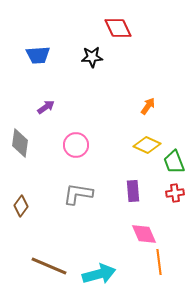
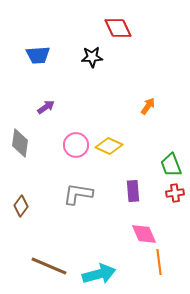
yellow diamond: moved 38 px left, 1 px down
green trapezoid: moved 3 px left, 3 px down
